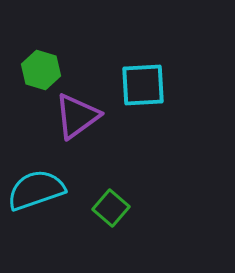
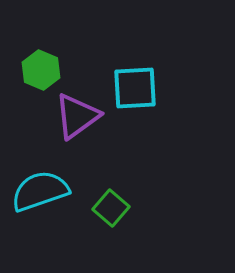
green hexagon: rotated 6 degrees clockwise
cyan square: moved 8 px left, 3 px down
cyan semicircle: moved 4 px right, 1 px down
